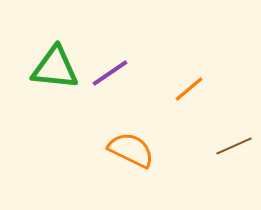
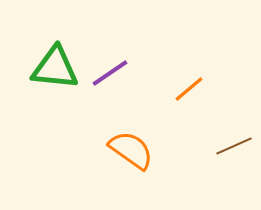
orange semicircle: rotated 9 degrees clockwise
